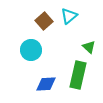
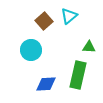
green triangle: rotated 40 degrees counterclockwise
